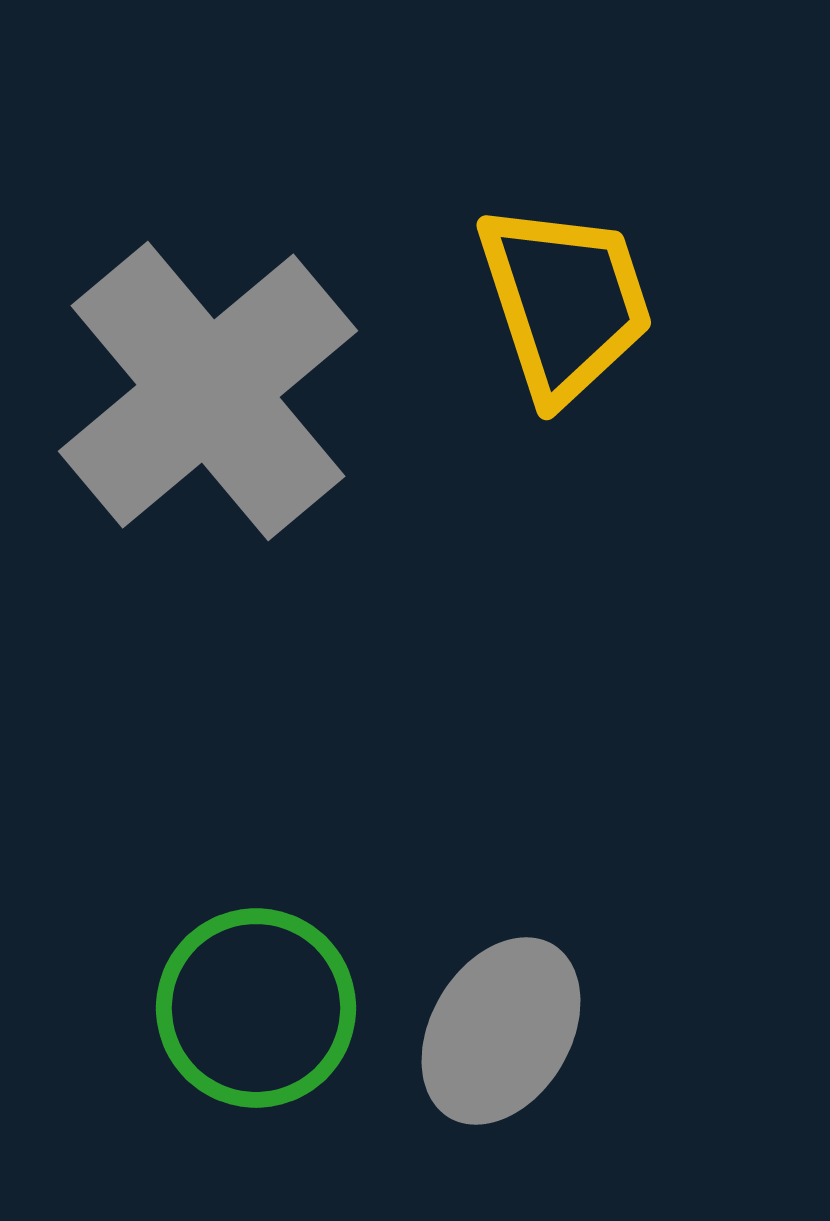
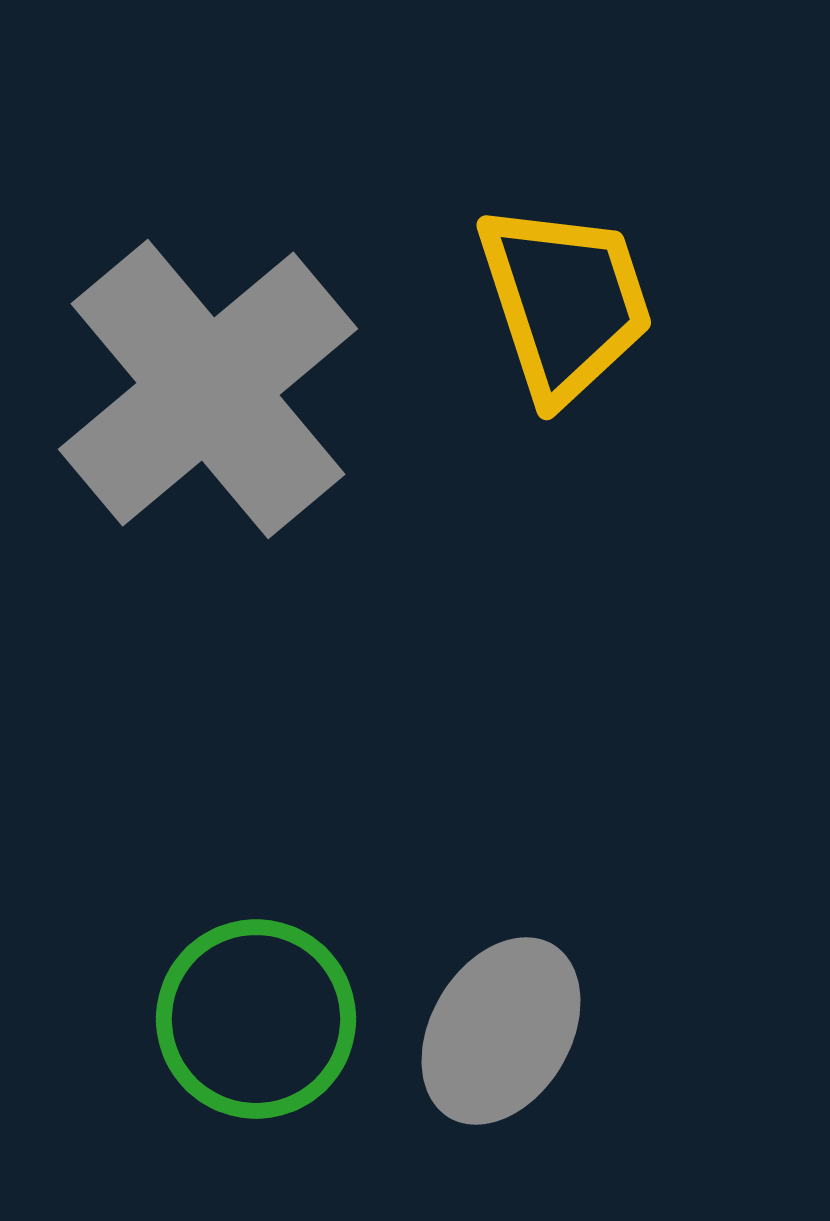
gray cross: moved 2 px up
green circle: moved 11 px down
